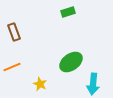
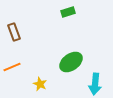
cyan arrow: moved 2 px right
